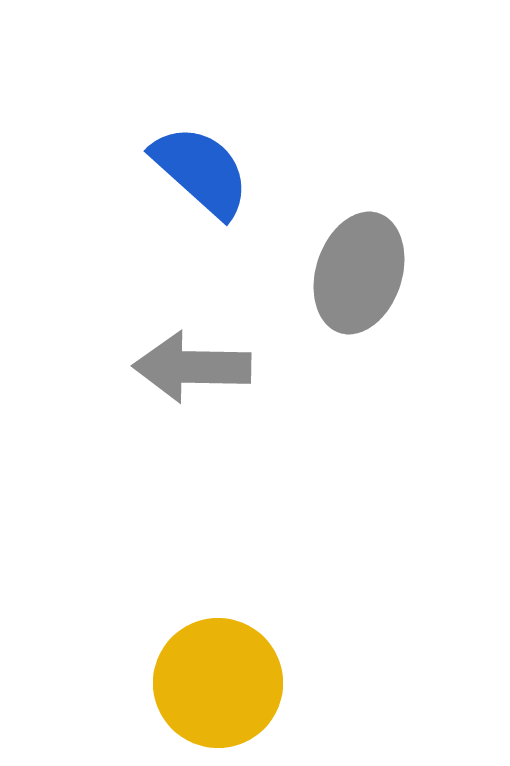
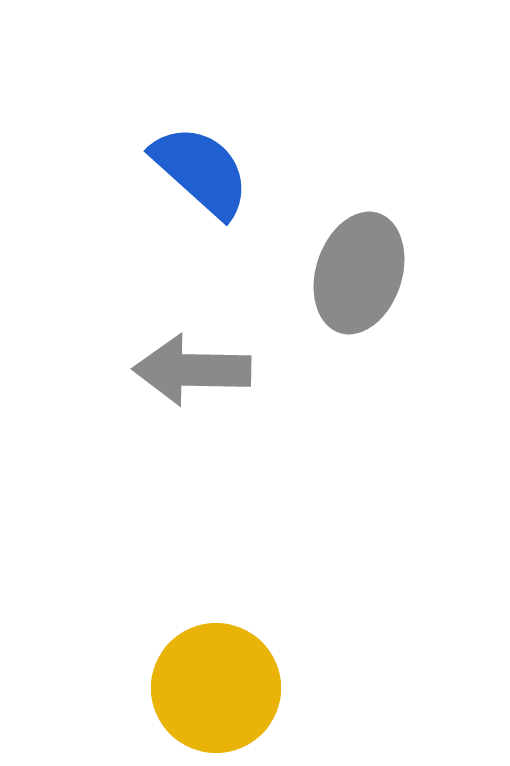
gray arrow: moved 3 px down
yellow circle: moved 2 px left, 5 px down
